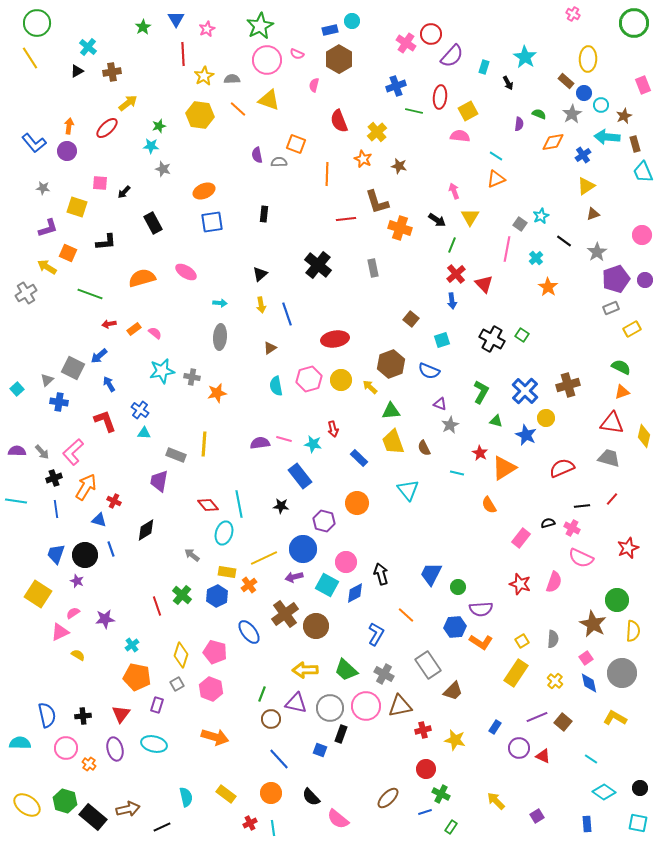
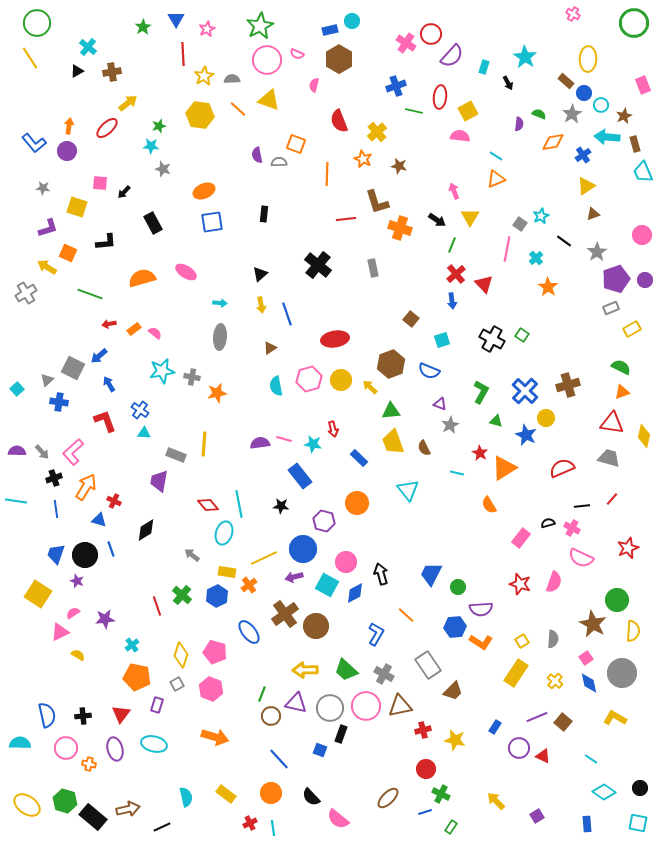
brown circle at (271, 719): moved 3 px up
orange cross at (89, 764): rotated 24 degrees counterclockwise
